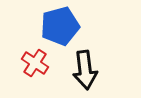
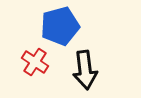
red cross: moved 1 px up
